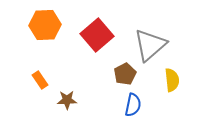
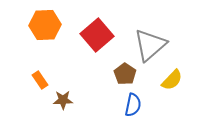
brown pentagon: rotated 10 degrees counterclockwise
yellow semicircle: rotated 50 degrees clockwise
brown star: moved 4 px left
